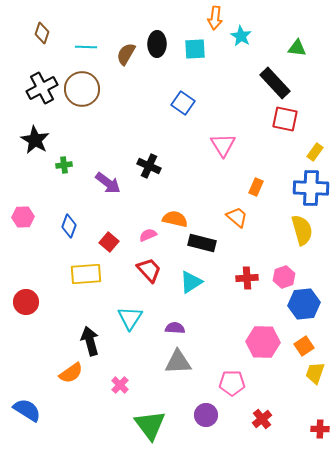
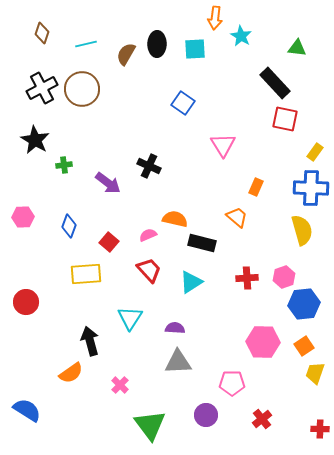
cyan line at (86, 47): moved 3 px up; rotated 15 degrees counterclockwise
